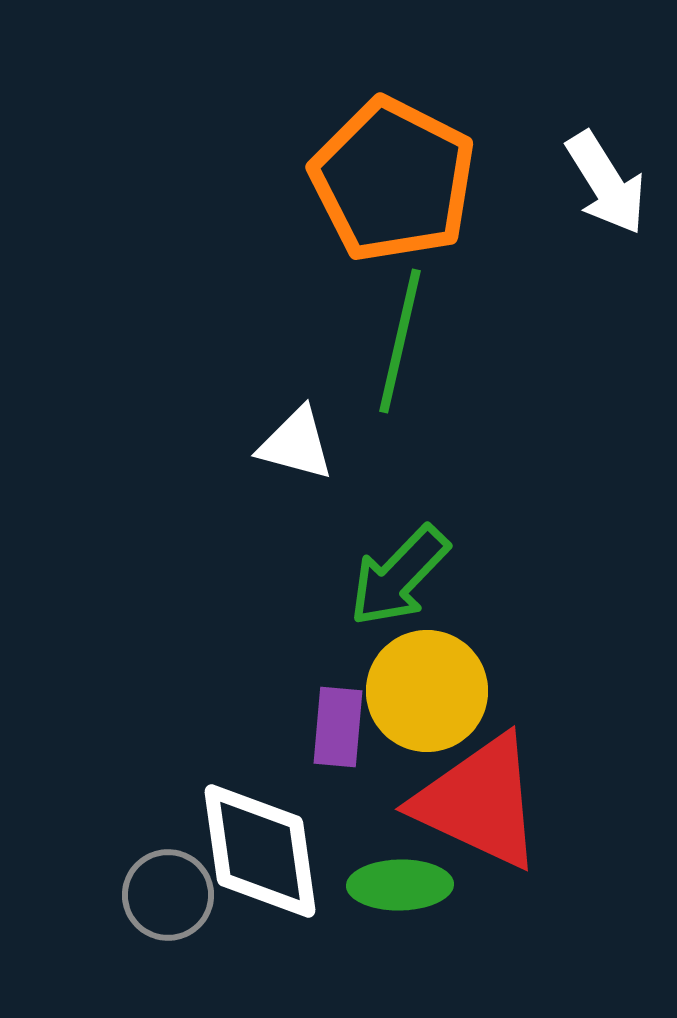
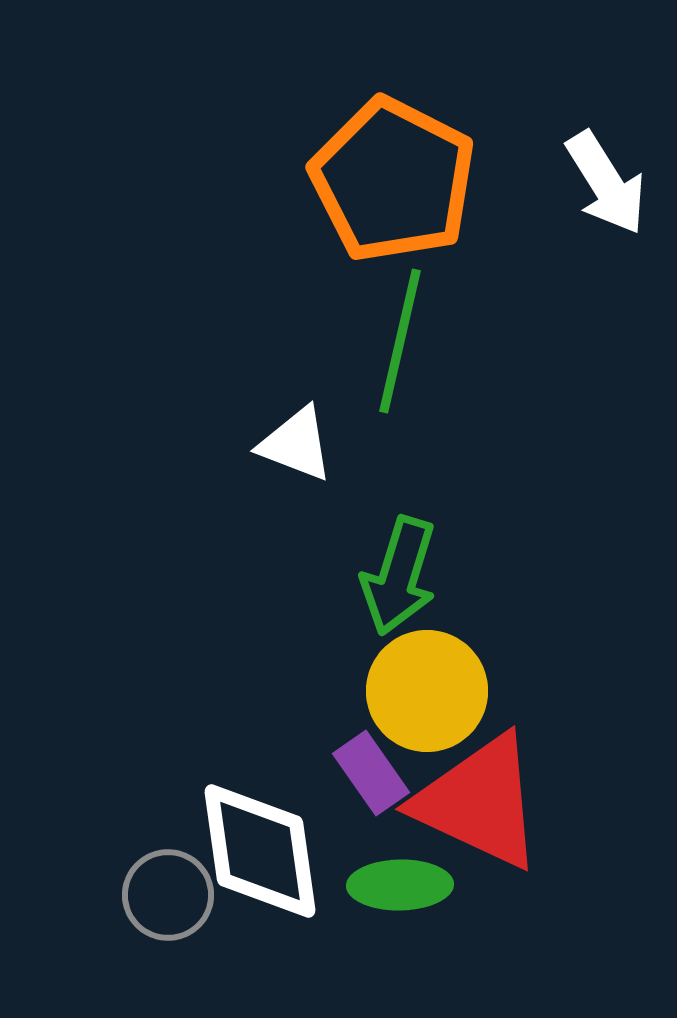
white triangle: rotated 6 degrees clockwise
green arrow: rotated 27 degrees counterclockwise
purple rectangle: moved 33 px right, 46 px down; rotated 40 degrees counterclockwise
